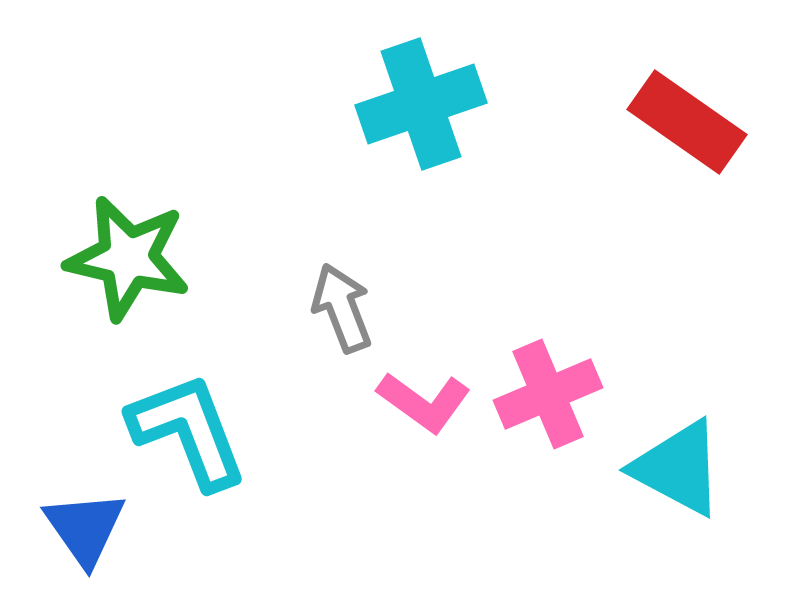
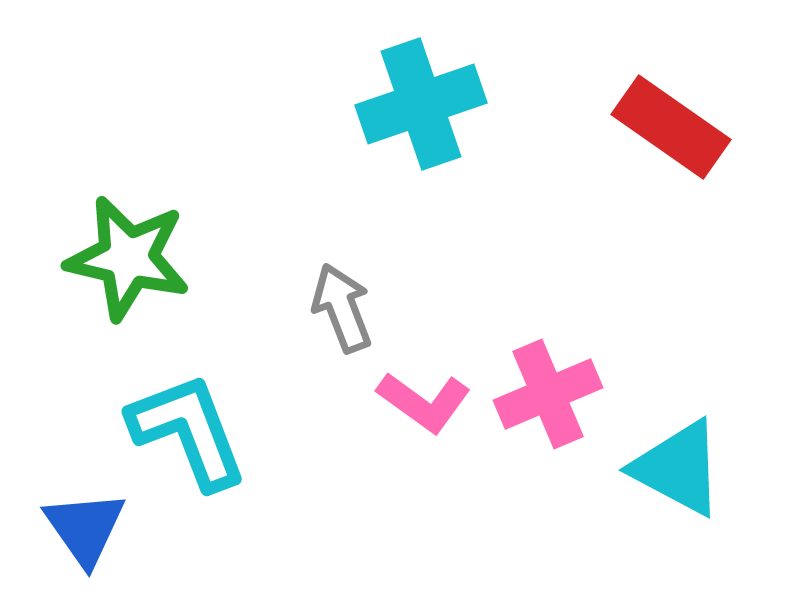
red rectangle: moved 16 px left, 5 px down
